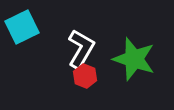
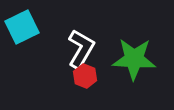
green star: rotated 15 degrees counterclockwise
